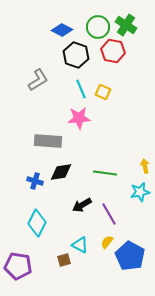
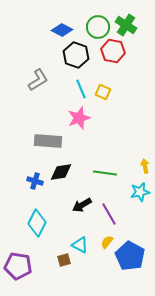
pink star: rotated 15 degrees counterclockwise
